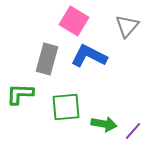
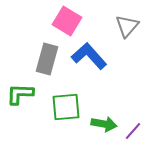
pink square: moved 7 px left
blue L-shape: rotated 21 degrees clockwise
